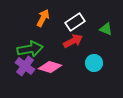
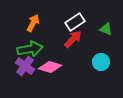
orange arrow: moved 10 px left, 5 px down
red arrow: moved 2 px up; rotated 18 degrees counterclockwise
cyan circle: moved 7 px right, 1 px up
